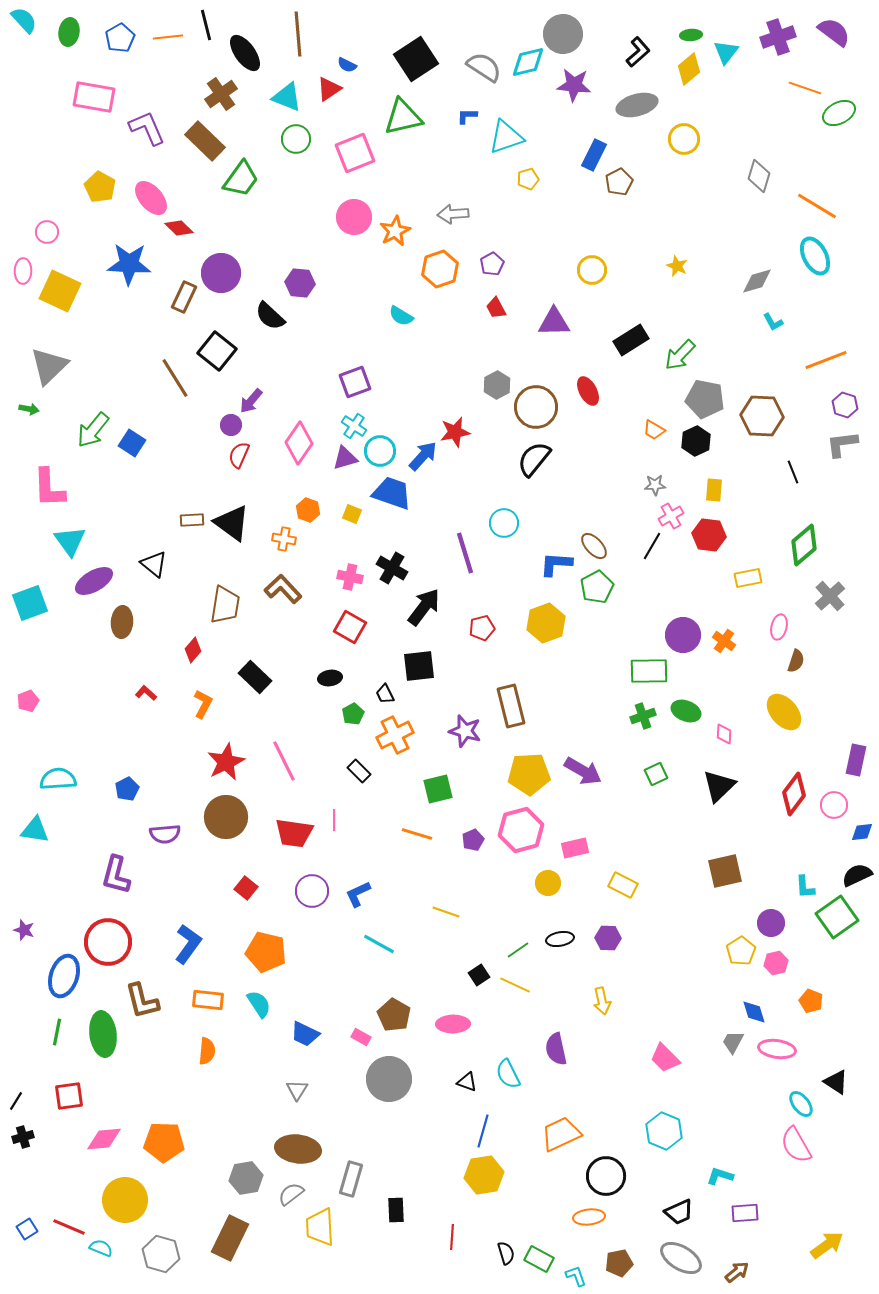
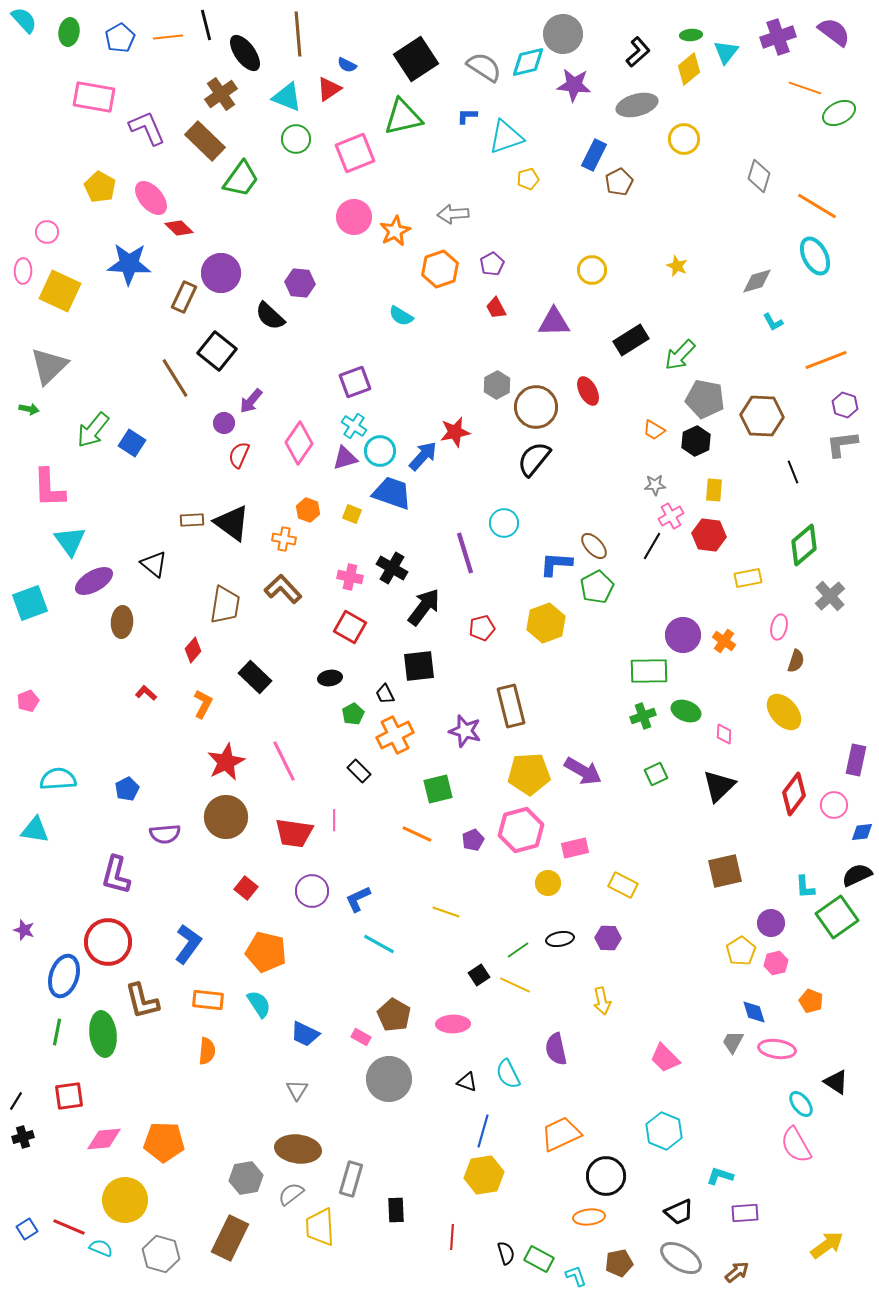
purple circle at (231, 425): moved 7 px left, 2 px up
orange line at (417, 834): rotated 8 degrees clockwise
blue L-shape at (358, 894): moved 5 px down
